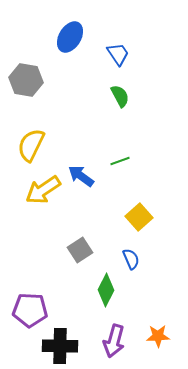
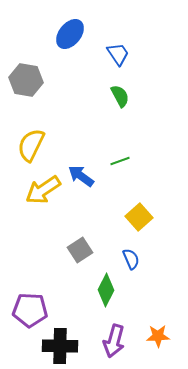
blue ellipse: moved 3 px up; rotated 8 degrees clockwise
